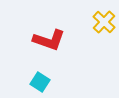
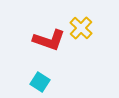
yellow cross: moved 23 px left, 6 px down
